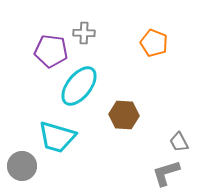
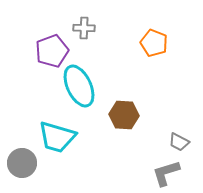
gray cross: moved 5 px up
purple pentagon: moved 1 px right; rotated 28 degrees counterclockwise
cyan ellipse: rotated 63 degrees counterclockwise
gray trapezoid: rotated 35 degrees counterclockwise
gray circle: moved 3 px up
